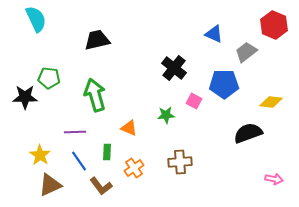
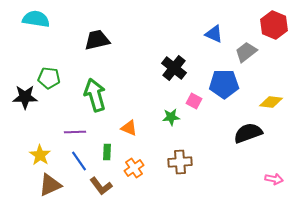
cyan semicircle: rotated 56 degrees counterclockwise
green star: moved 5 px right, 2 px down
